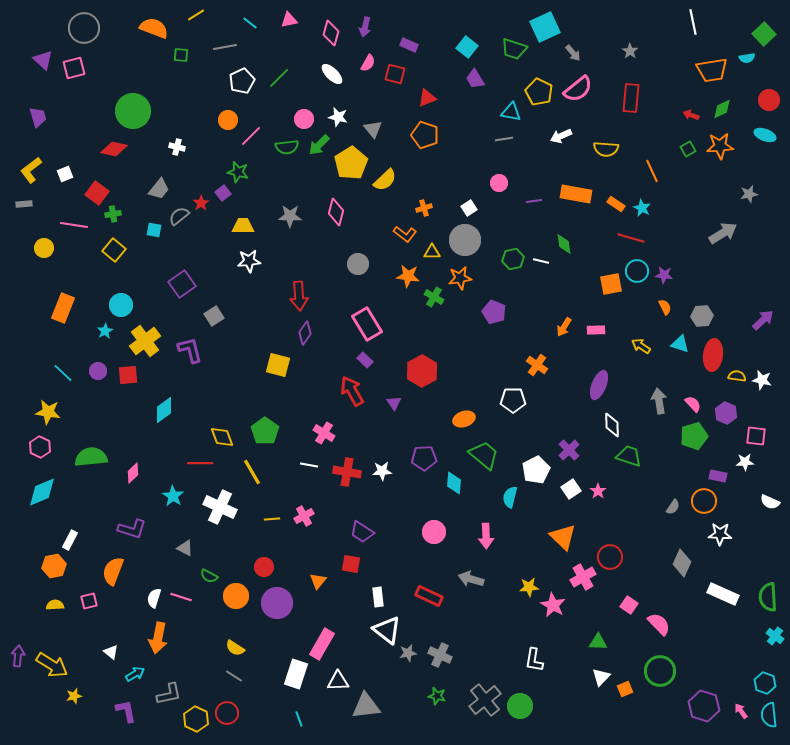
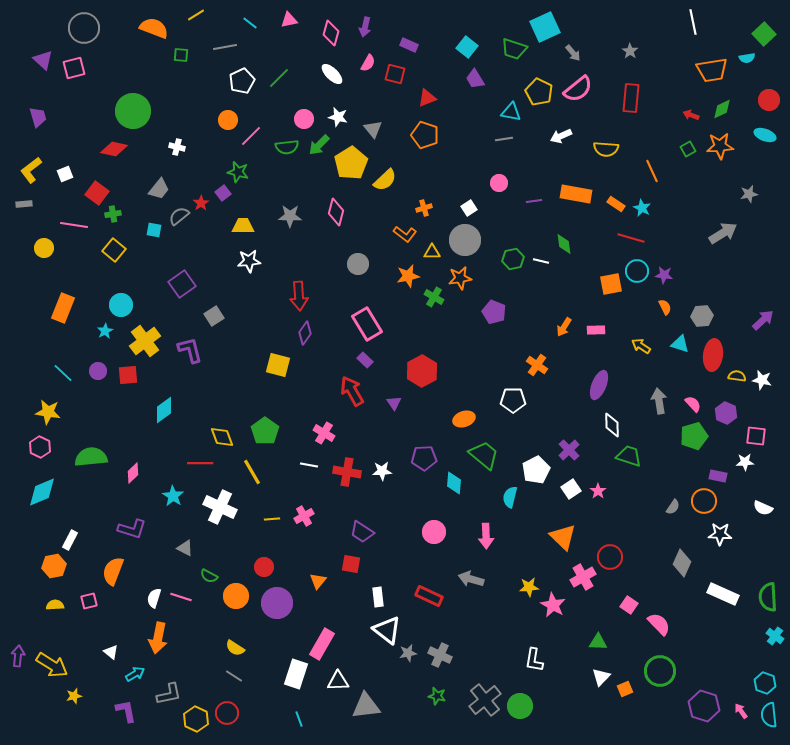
orange star at (408, 276): rotated 20 degrees counterclockwise
white semicircle at (770, 502): moved 7 px left, 6 px down
